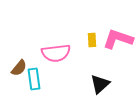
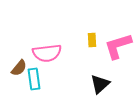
pink L-shape: moved 7 px down; rotated 36 degrees counterclockwise
pink semicircle: moved 9 px left
